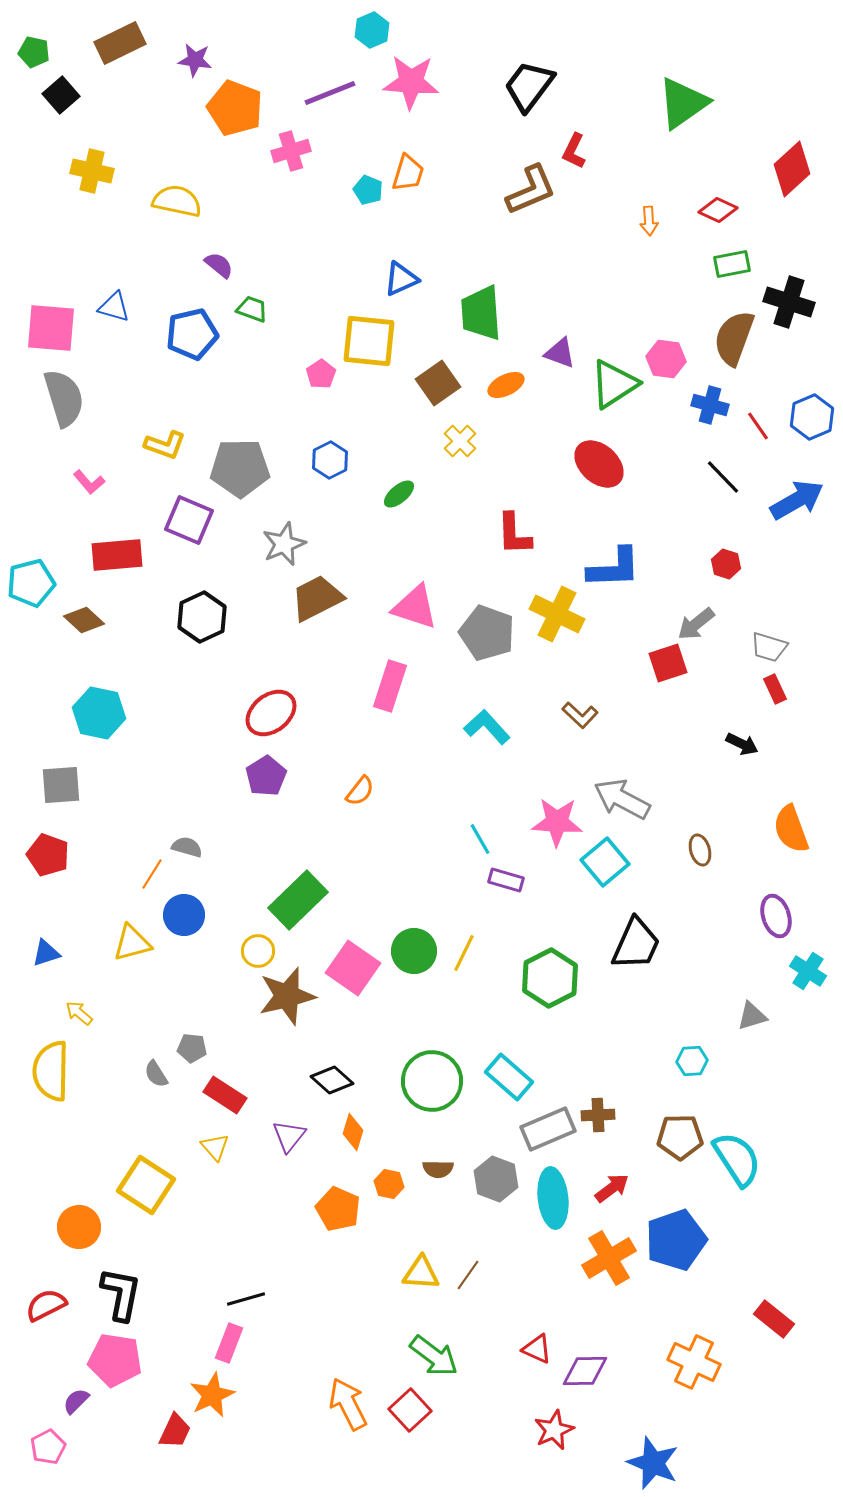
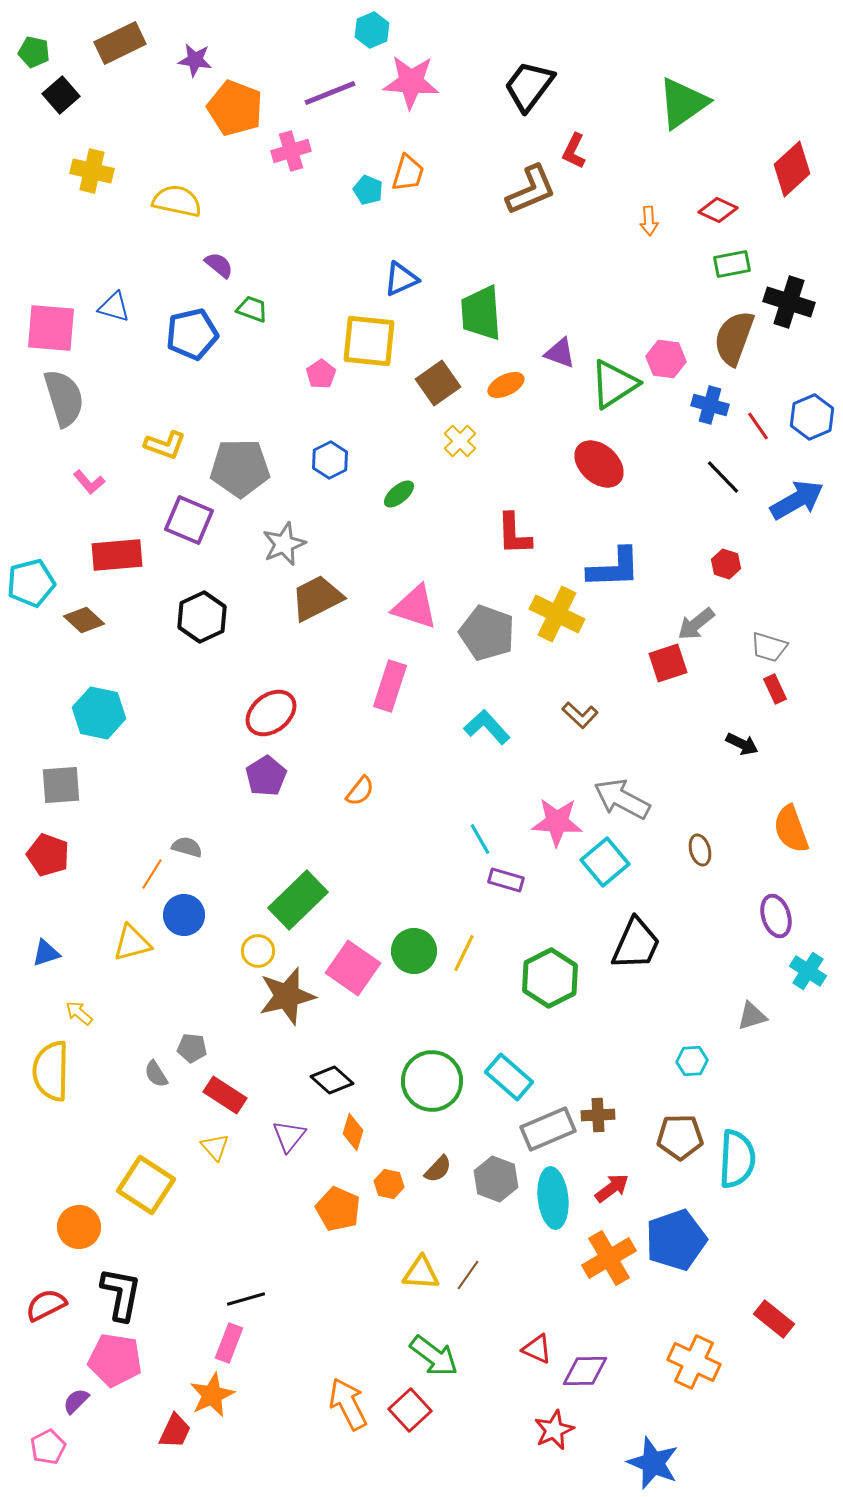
cyan semicircle at (737, 1159): rotated 36 degrees clockwise
brown semicircle at (438, 1169): rotated 48 degrees counterclockwise
